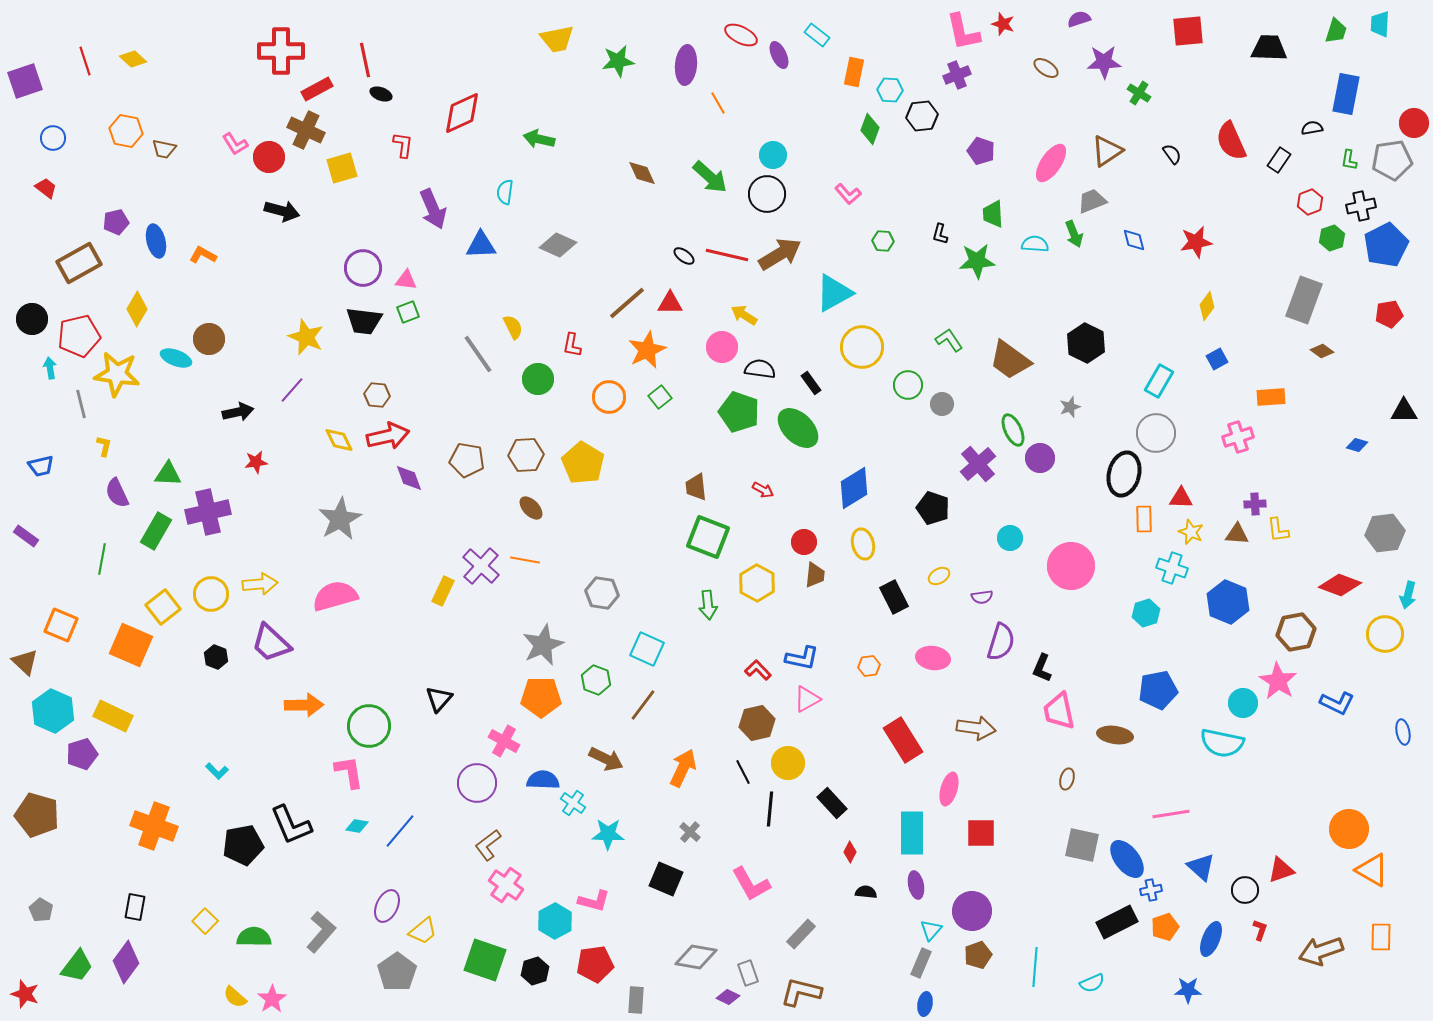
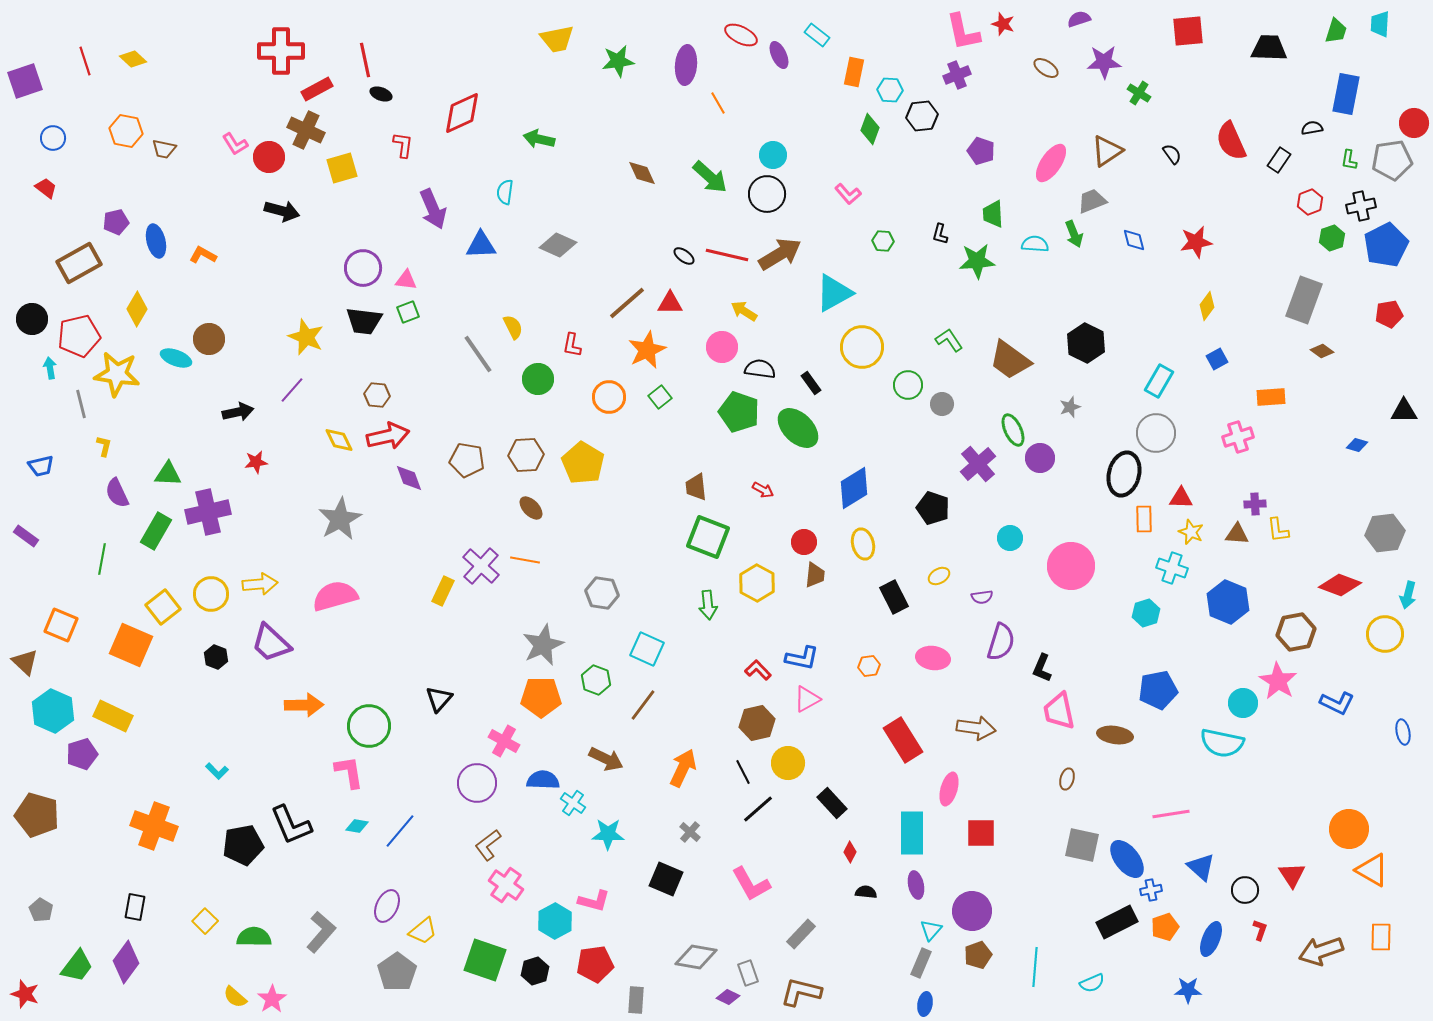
yellow arrow at (744, 315): moved 4 px up
black line at (770, 809): moved 12 px left; rotated 44 degrees clockwise
red triangle at (1281, 870): moved 11 px right, 5 px down; rotated 44 degrees counterclockwise
